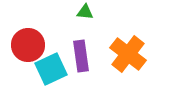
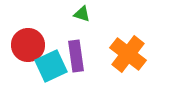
green triangle: moved 3 px left, 2 px down; rotated 12 degrees clockwise
purple rectangle: moved 5 px left
cyan square: moved 3 px up
